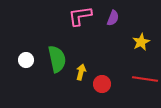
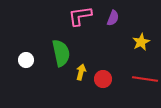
green semicircle: moved 4 px right, 6 px up
red circle: moved 1 px right, 5 px up
